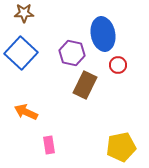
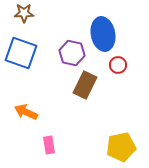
blue square: rotated 24 degrees counterclockwise
